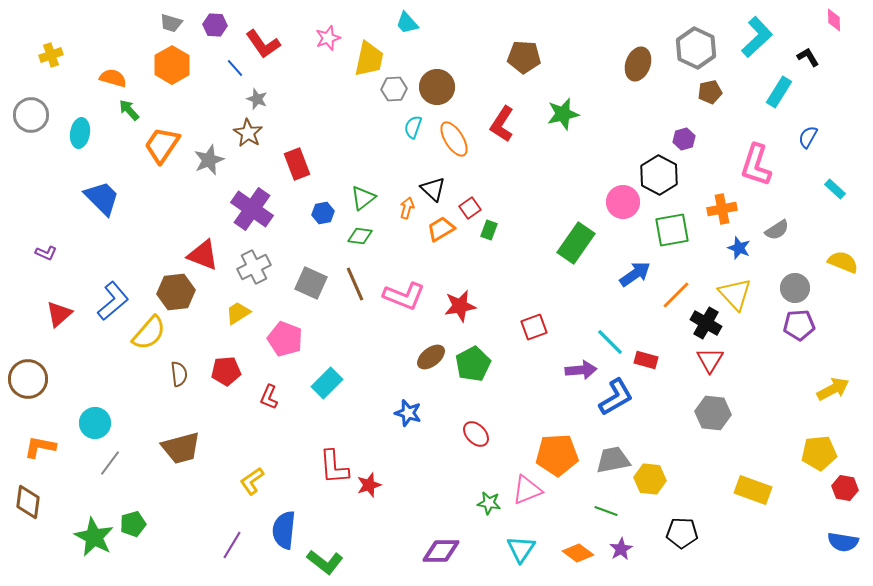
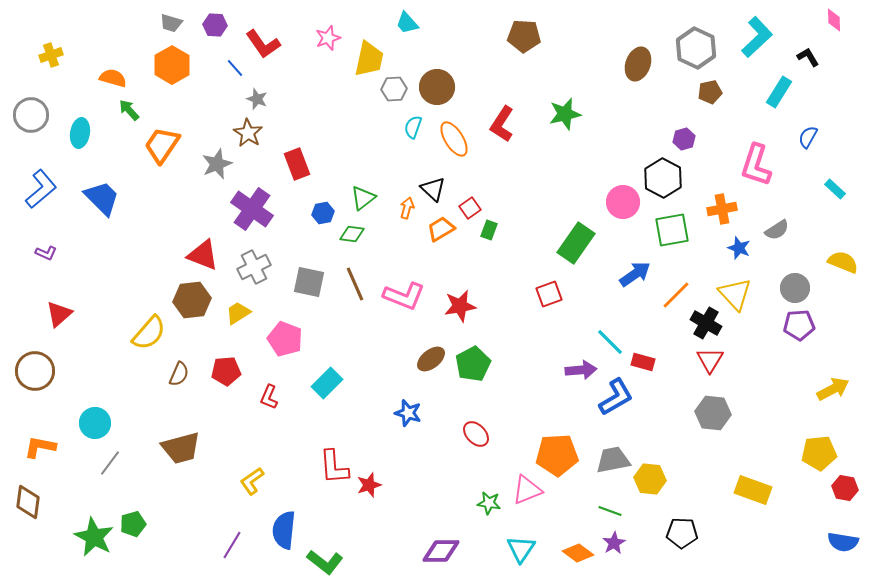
brown pentagon at (524, 57): moved 21 px up
green star at (563, 114): moved 2 px right
gray star at (209, 160): moved 8 px right, 4 px down
black hexagon at (659, 175): moved 4 px right, 3 px down
green diamond at (360, 236): moved 8 px left, 2 px up
gray square at (311, 283): moved 2 px left, 1 px up; rotated 12 degrees counterclockwise
brown hexagon at (176, 292): moved 16 px right, 8 px down
blue L-shape at (113, 301): moved 72 px left, 112 px up
red square at (534, 327): moved 15 px right, 33 px up
brown ellipse at (431, 357): moved 2 px down
red rectangle at (646, 360): moved 3 px left, 2 px down
brown semicircle at (179, 374): rotated 30 degrees clockwise
brown circle at (28, 379): moved 7 px right, 8 px up
green line at (606, 511): moved 4 px right
purple star at (621, 549): moved 7 px left, 6 px up
